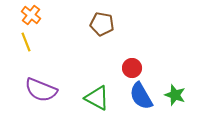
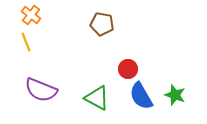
red circle: moved 4 px left, 1 px down
